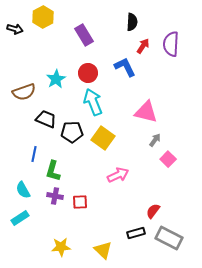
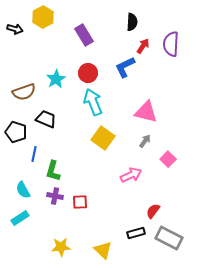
blue L-shape: rotated 90 degrees counterclockwise
black pentagon: moved 56 px left; rotated 20 degrees clockwise
gray arrow: moved 10 px left, 1 px down
pink arrow: moved 13 px right
